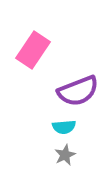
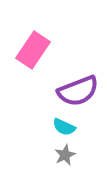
cyan semicircle: rotated 30 degrees clockwise
